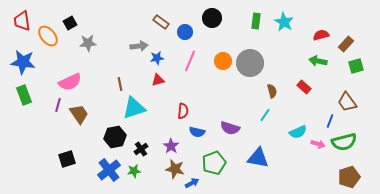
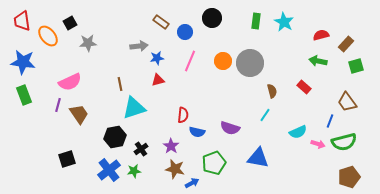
red semicircle at (183, 111): moved 4 px down
